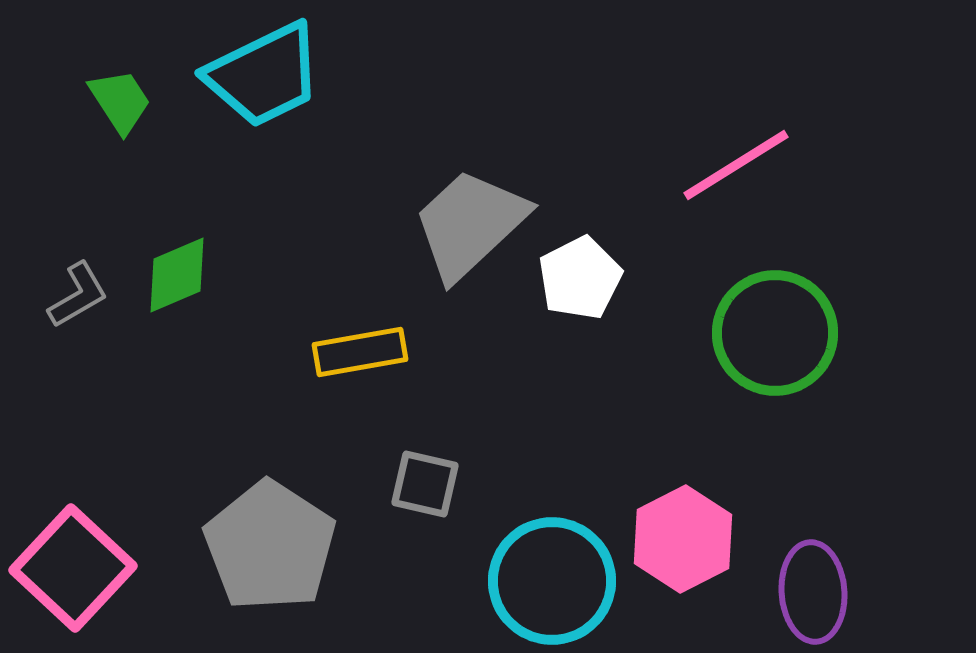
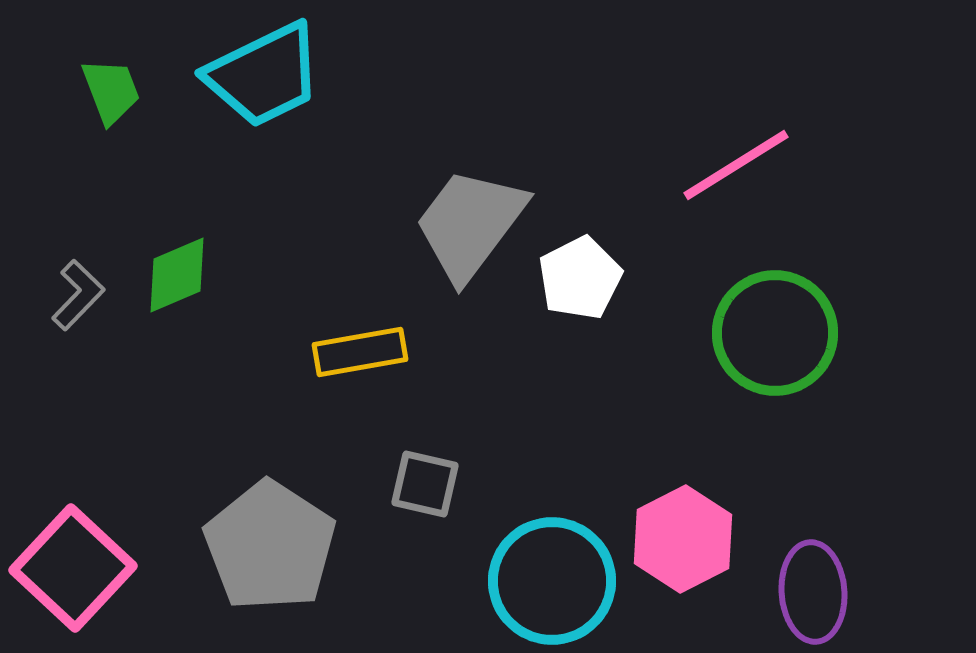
green trapezoid: moved 9 px left, 10 px up; rotated 12 degrees clockwise
gray trapezoid: rotated 10 degrees counterclockwise
gray L-shape: rotated 16 degrees counterclockwise
